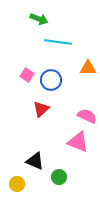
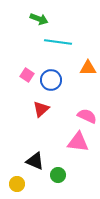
pink triangle: rotated 15 degrees counterclockwise
green circle: moved 1 px left, 2 px up
